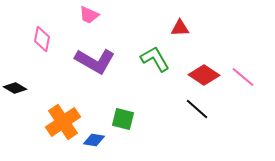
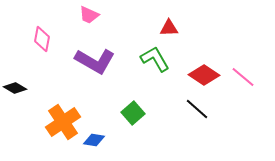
red triangle: moved 11 px left
green square: moved 10 px right, 6 px up; rotated 35 degrees clockwise
